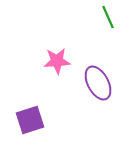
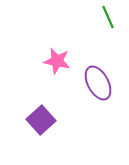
pink star: rotated 16 degrees clockwise
purple square: moved 11 px right; rotated 24 degrees counterclockwise
